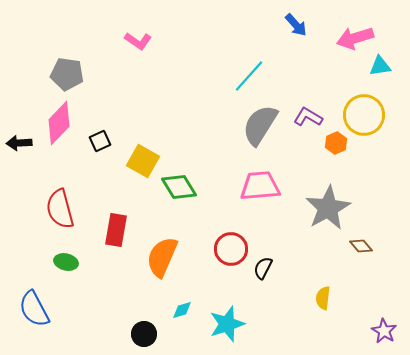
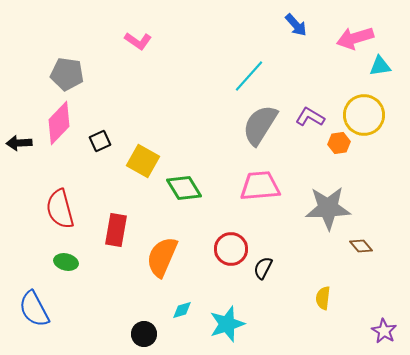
purple L-shape: moved 2 px right
orange hexagon: moved 3 px right; rotated 15 degrees clockwise
green diamond: moved 5 px right, 1 px down
gray star: rotated 27 degrees clockwise
